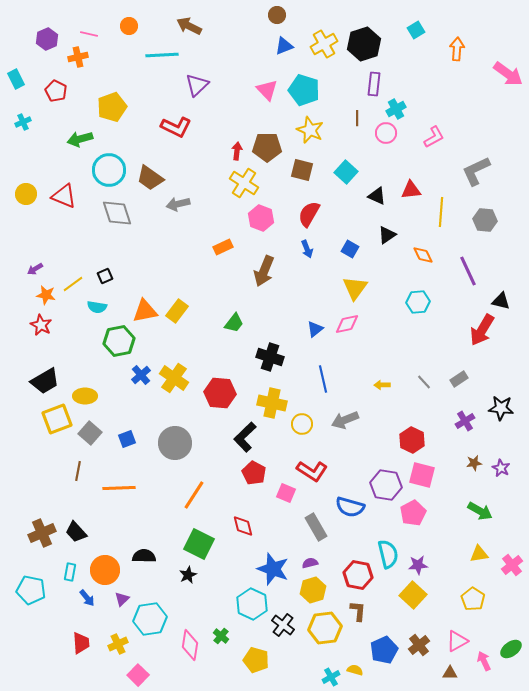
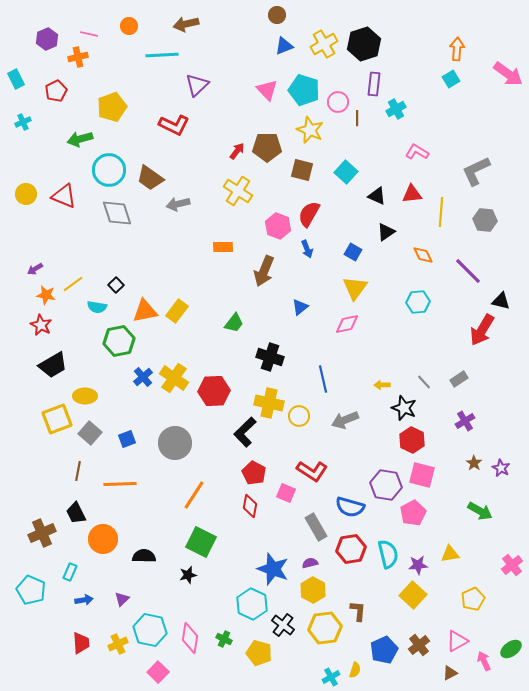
brown arrow at (189, 26): moved 3 px left, 2 px up; rotated 40 degrees counterclockwise
cyan square at (416, 30): moved 35 px right, 49 px down
red pentagon at (56, 91): rotated 20 degrees clockwise
red L-shape at (176, 127): moved 2 px left, 2 px up
pink circle at (386, 133): moved 48 px left, 31 px up
pink L-shape at (434, 137): moved 17 px left, 15 px down; rotated 120 degrees counterclockwise
red arrow at (237, 151): rotated 30 degrees clockwise
yellow cross at (244, 183): moved 6 px left, 8 px down
red triangle at (411, 190): moved 1 px right, 4 px down
pink hexagon at (261, 218): moved 17 px right, 8 px down
black triangle at (387, 235): moved 1 px left, 3 px up
orange rectangle at (223, 247): rotated 24 degrees clockwise
blue square at (350, 249): moved 3 px right, 3 px down
purple line at (468, 271): rotated 20 degrees counterclockwise
black square at (105, 276): moved 11 px right, 9 px down; rotated 21 degrees counterclockwise
blue triangle at (315, 329): moved 15 px left, 22 px up
blue cross at (141, 375): moved 2 px right, 2 px down
black trapezoid at (45, 381): moved 8 px right, 16 px up
red hexagon at (220, 393): moved 6 px left, 2 px up; rotated 8 degrees counterclockwise
yellow cross at (272, 403): moved 3 px left
black star at (501, 408): moved 97 px left; rotated 15 degrees clockwise
yellow circle at (302, 424): moved 3 px left, 8 px up
black L-shape at (245, 437): moved 5 px up
brown star at (474, 463): rotated 28 degrees counterclockwise
orange line at (119, 488): moved 1 px right, 4 px up
red diamond at (243, 526): moved 7 px right, 20 px up; rotated 25 degrees clockwise
black trapezoid at (76, 532): moved 19 px up; rotated 15 degrees clockwise
green square at (199, 544): moved 2 px right, 2 px up
yellow triangle at (479, 554): moved 29 px left
orange circle at (105, 570): moved 2 px left, 31 px up
cyan rectangle at (70, 572): rotated 12 degrees clockwise
black star at (188, 575): rotated 12 degrees clockwise
red hexagon at (358, 575): moved 7 px left, 26 px up; rotated 20 degrees counterclockwise
cyan pentagon at (31, 590): rotated 12 degrees clockwise
yellow hexagon at (313, 590): rotated 15 degrees counterclockwise
blue arrow at (87, 598): moved 3 px left, 2 px down; rotated 60 degrees counterclockwise
yellow pentagon at (473, 599): rotated 15 degrees clockwise
cyan hexagon at (150, 619): moved 11 px down; rotated 20 degrees clockwise
green cross at (221, 636): moved 3 px right, 3 px down; rotated 14 degrees counterclockwise
pink diamond at (190, 645): moved 7 px up
yellow pentagon at (256, 660): moved 3 px right, 7 px up
yellow semicircle at (355, 670): rotated 91 degrees clockwise
brown triangle at (450, 673): rotated 28 degrees counterclockwise
pink square at (138, 675): moved 20 px right, 3 px up
